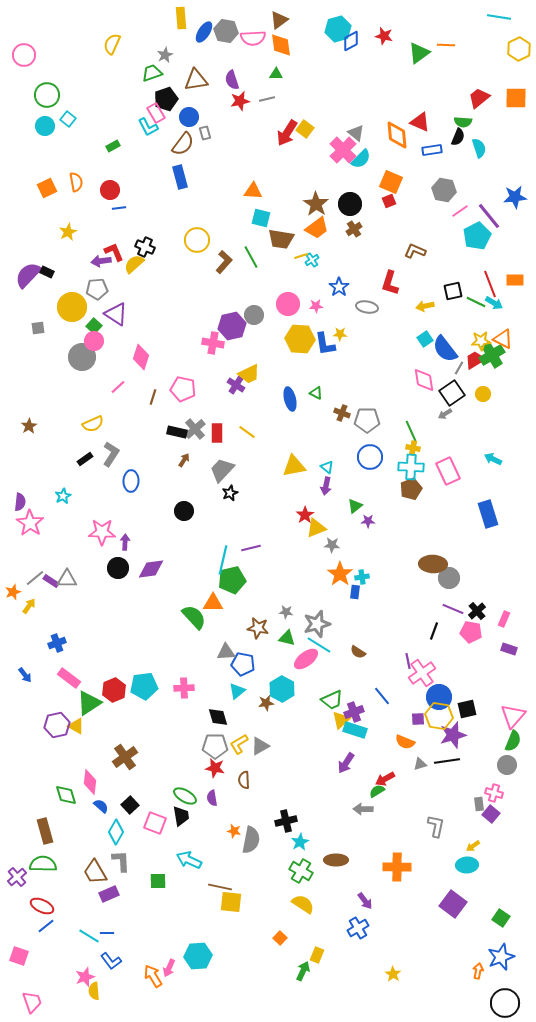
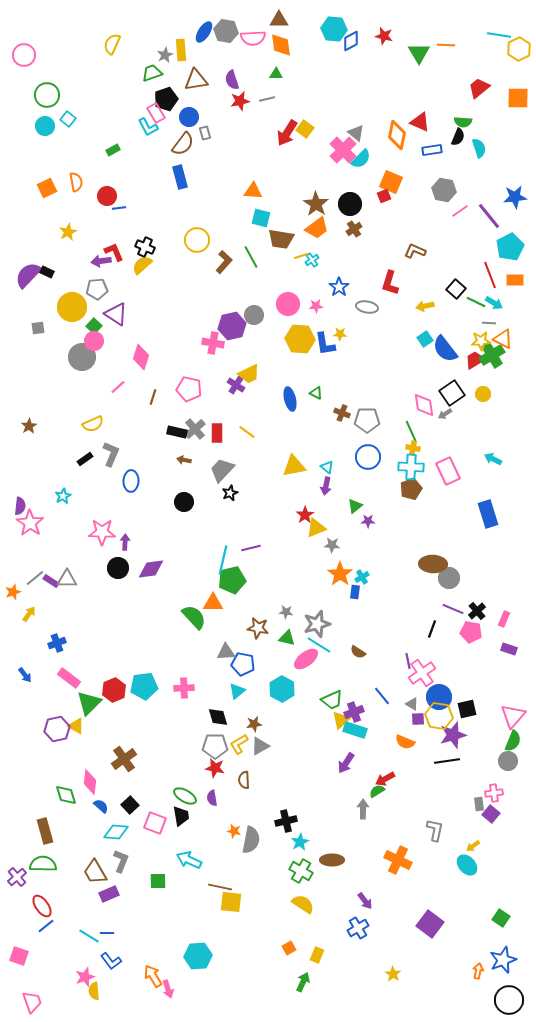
cyan line at (499, 17): moved 18 px down
yellow rectangle at (181, 18): moved 32 px down
brown triangle at (279, 20): rotated 36 degrees clockwise
cyan hexagon at (338, 29): moved 4 px left; rotated 20 degrees clockwise
green triangle at (419, 53): rotated 25 degrees counterclockwise
red trapezoid at (479, 98): moved 10 px up
orange square at (516, 98): moved 2 px right
orange diamond at (397, 135): rotated 16 degrees clockwise
green rectangle at (113, 146): moved 4 px down
red circle at (110, 190): moved 3 px left, 6 px down
red square at (389, 201): moved 5 px left, 5 px up
cyan pentagon at (477, 236): moved 33 px right, 11 px down
yellow semicircle at (134, 264): moved 8 px right, 1 px down
red line at (490, 284): moved 9 px up
black square at (453, 291): moved 3 px right, 2 px up; rotated 36 degrees counterclockwise
gray line at (459, 368): moved 30 px right, 45 px up; rotated 64 degrees clockwise
pink diamond at (424, 380): moved 25 px down
pink pentagon at (183, 389): moved 6 px right
gray L-shape at (111, 454): rotated 10 degrees counterclockwise
blue circle at (370, 457): moved 2 px left
brown arrow at (184, 460): rotated 112 degrees counterclockwise
purple semicircle at (20, 502): moved 4 px down
black circle at (184, 511): moved 9 px up
cyan cross at (362, 577): rotated 24 degrees counterclockwise
yellow arrow at (29, 606): moved 8 px down
black line at (434, 631): moved 2 px left, 2 px up
green triangle at (89, 703): rotated 12 degrees counterclockwise
brown star at (266, 703): moved 12 px left, 21 px down
purple hexagon at (57, 725): moved 4 px down
brown cross at (125, 757): moved 1 px left, 2 px down
gray triangle at (420, 764): moved 8 px left, 60 px up; rotated 48 degrees clockwise
gray circle at (507, 765): moved 1 px right, 4 px up
pink cross at (494, 793): rotated 24 degrees counterclockwise
gray arrow at (363, 809): rotated 90 degrees clockwise
gray L-shape at (436, 826): moved 1 px left, 4 px down
cyan diamond at (116, 832): rotated 65 degrees clockwise
brown ellipse at (336, 860): moved 4 px left
gray L-shape at (121, 861): rotated 25 degrees clockwise
cyan ellipse at (467, 865): rotated 50 degrees clockwise
orange cross at (397, 867): moved 1 px right, 7 px up; rotated 24 degrees clockwise
purple square at (453, 904): moved 23 px left, 20 px down
red ellipse at (42, 906): rotated 30 degrees clockwise
orange square at (280, 938): moved 9 px right, 10 px down; rotated 16 degrees clockwise
blue star at (501, 957): moved 2 px right, 3 px down
pink arrow at (169, 968): moved 1 px left, 21 px down; rotated 42 degrees counterclockwise
green arrow at (303, 971): moved 11 px down
black circle at (505, 1003): moved 4 px right, 3 px up
